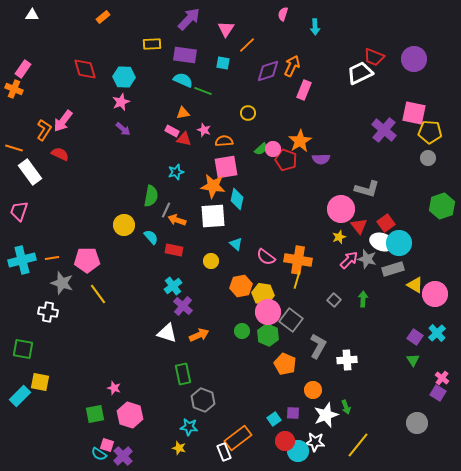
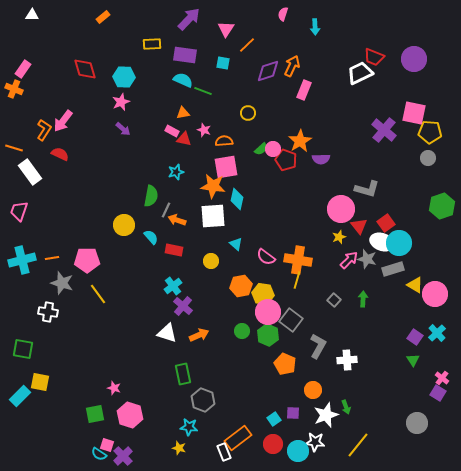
red circle at (285, 441): moved 12 px left, 3 px down
